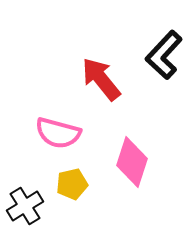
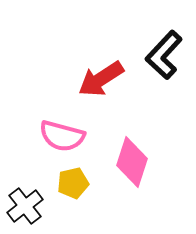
red arrow: rotated 84 degrees counterclockwise
pink semicircle: moved 4 px right, 3 px down
yellow pentagon: moved 1 px right, 1 px up
black cross: rotated 6 degrees counterclockwise
